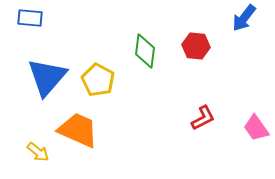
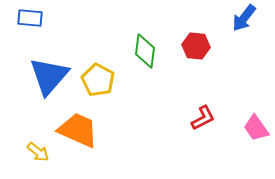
blue triangle: moved 2 px right, 1 px up
